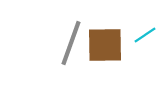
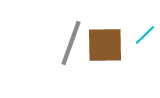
cyan line: rotated 10 degrees counterclockwise
